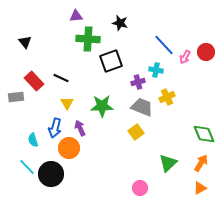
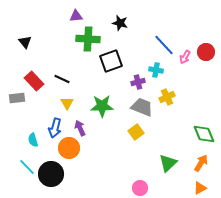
black line: moved 1 px right, 1 px down
gray rectangle: moved 1 px right, 1 px down
